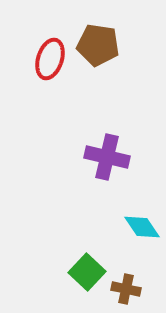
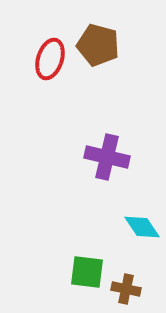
brown pentagon: rotated 6 degrees clockwise
green square: rotated 36 degrees counterclockwise
